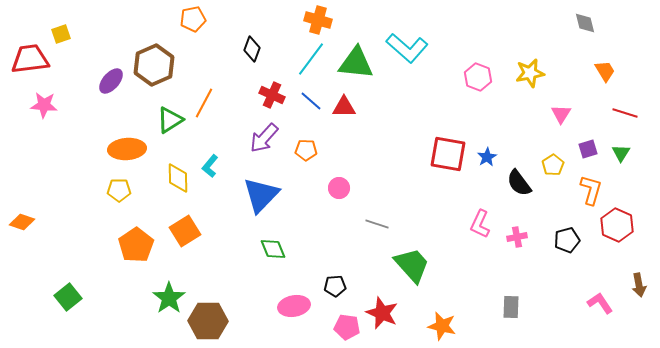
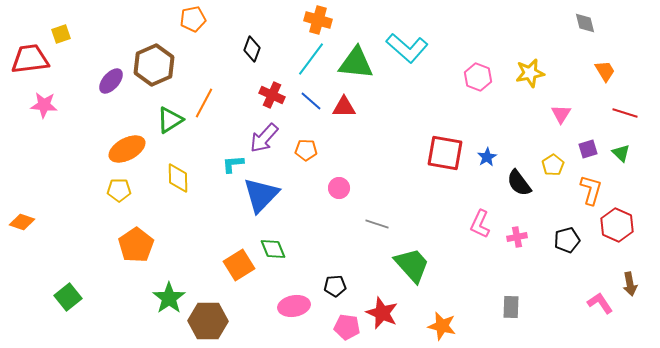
orange ellipse at (127, 149): rotated 24 degrees counterclockwise
green triangle at (621, 153): rotated 18 degrees counterclockwise
red square at (448, 154): moved 3 px left, 1 px up
cyan L-shape at (210, 166): moved 23 px right, 2 px up; rotated 45 degrees clockwise
orange square at (185, 231): moved 54 px right, 34 px down
brown arrow at (639, 285): moved 9 px left, 1 px up
